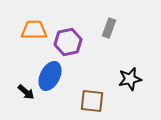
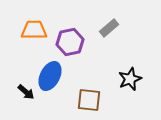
gray rectangle: rotated 30 degrees clockwise
purple hexagon: moved 2 px right
black star: rotated 10 degrees counterclockwise
brown square: moved 3 px left, 1 px up
